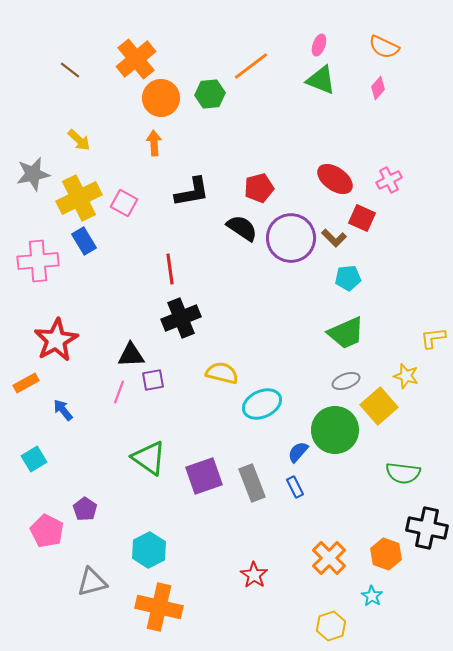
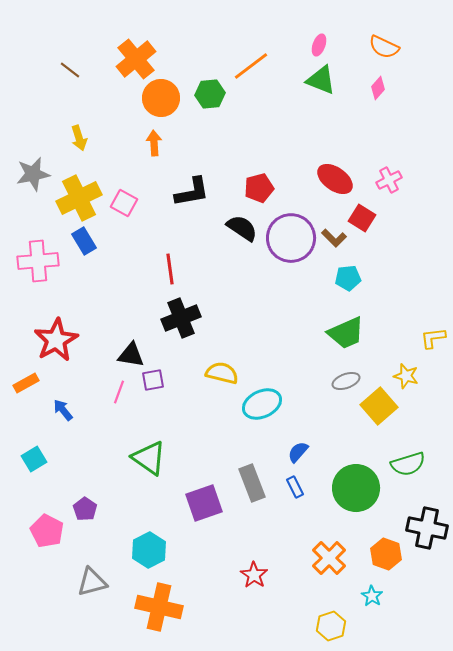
yellow arrow at (79, 140): moved 2 px up; rotated 30 degrees clockwise
red square at (362, 218): rotated 8 degrees clockwise
black triangle at (131, 355): rotated 12 degrees clockwise
green circle at (335, 430): moved 21 px right, 58 px down
green semicircle at (403, 473): moved 5 px right, 9 px up; rotated 24 degrees counterclockwise
purple square at (204, 476): moved 27 px down
